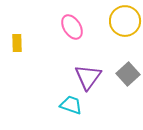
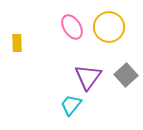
yellow circle: moved 16 px left, 6 px down
gray square: moved 2 px left, 1 px down
cyan trapezoid: rotated 70 degrees counterclockwise
